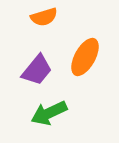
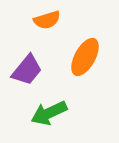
orange semicircle: moved 3 px right, 3 px down
purple trapezoid: moved 10 px left
